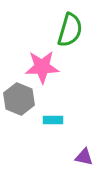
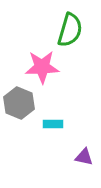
gray hexagon: moved 4 px down
cyan rectangle: moved 4 px down
